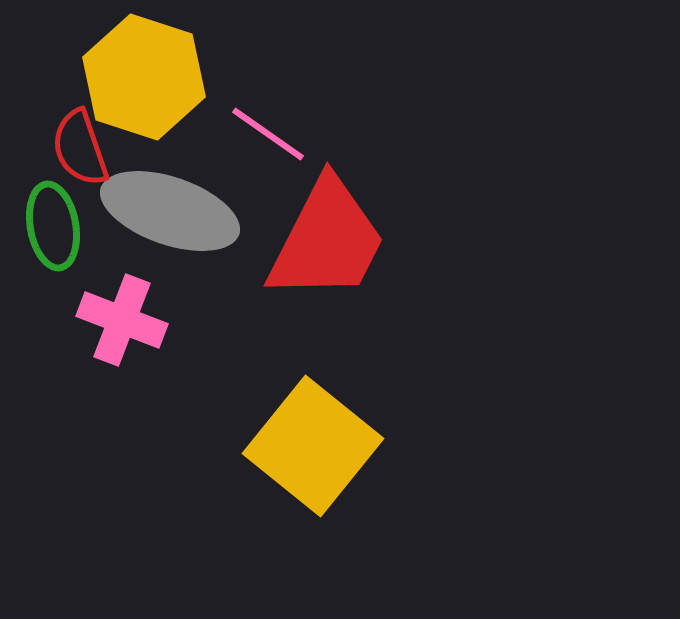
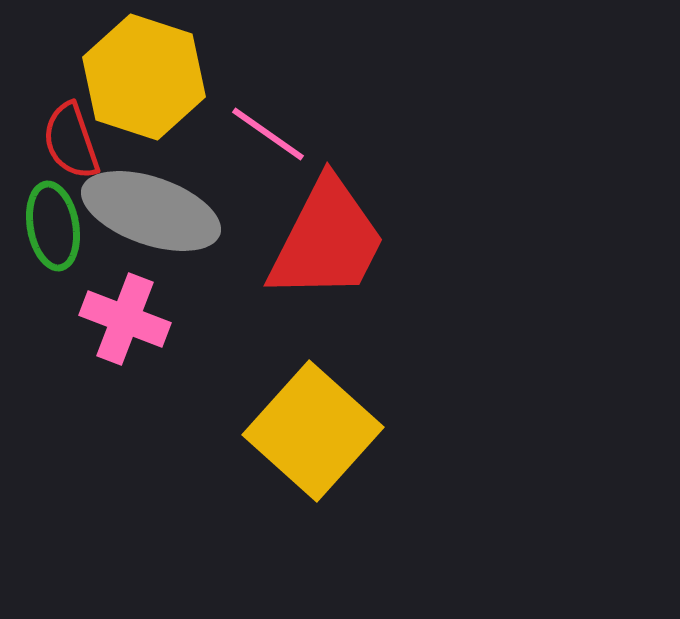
red semicircle: moved 9 px left, 7 px up
gray ellipse: moved 19 px left
pink cross: moved 3 px right, 1 px up
yellow square: moved 15 px up; rotated 3 degrees clockwise
